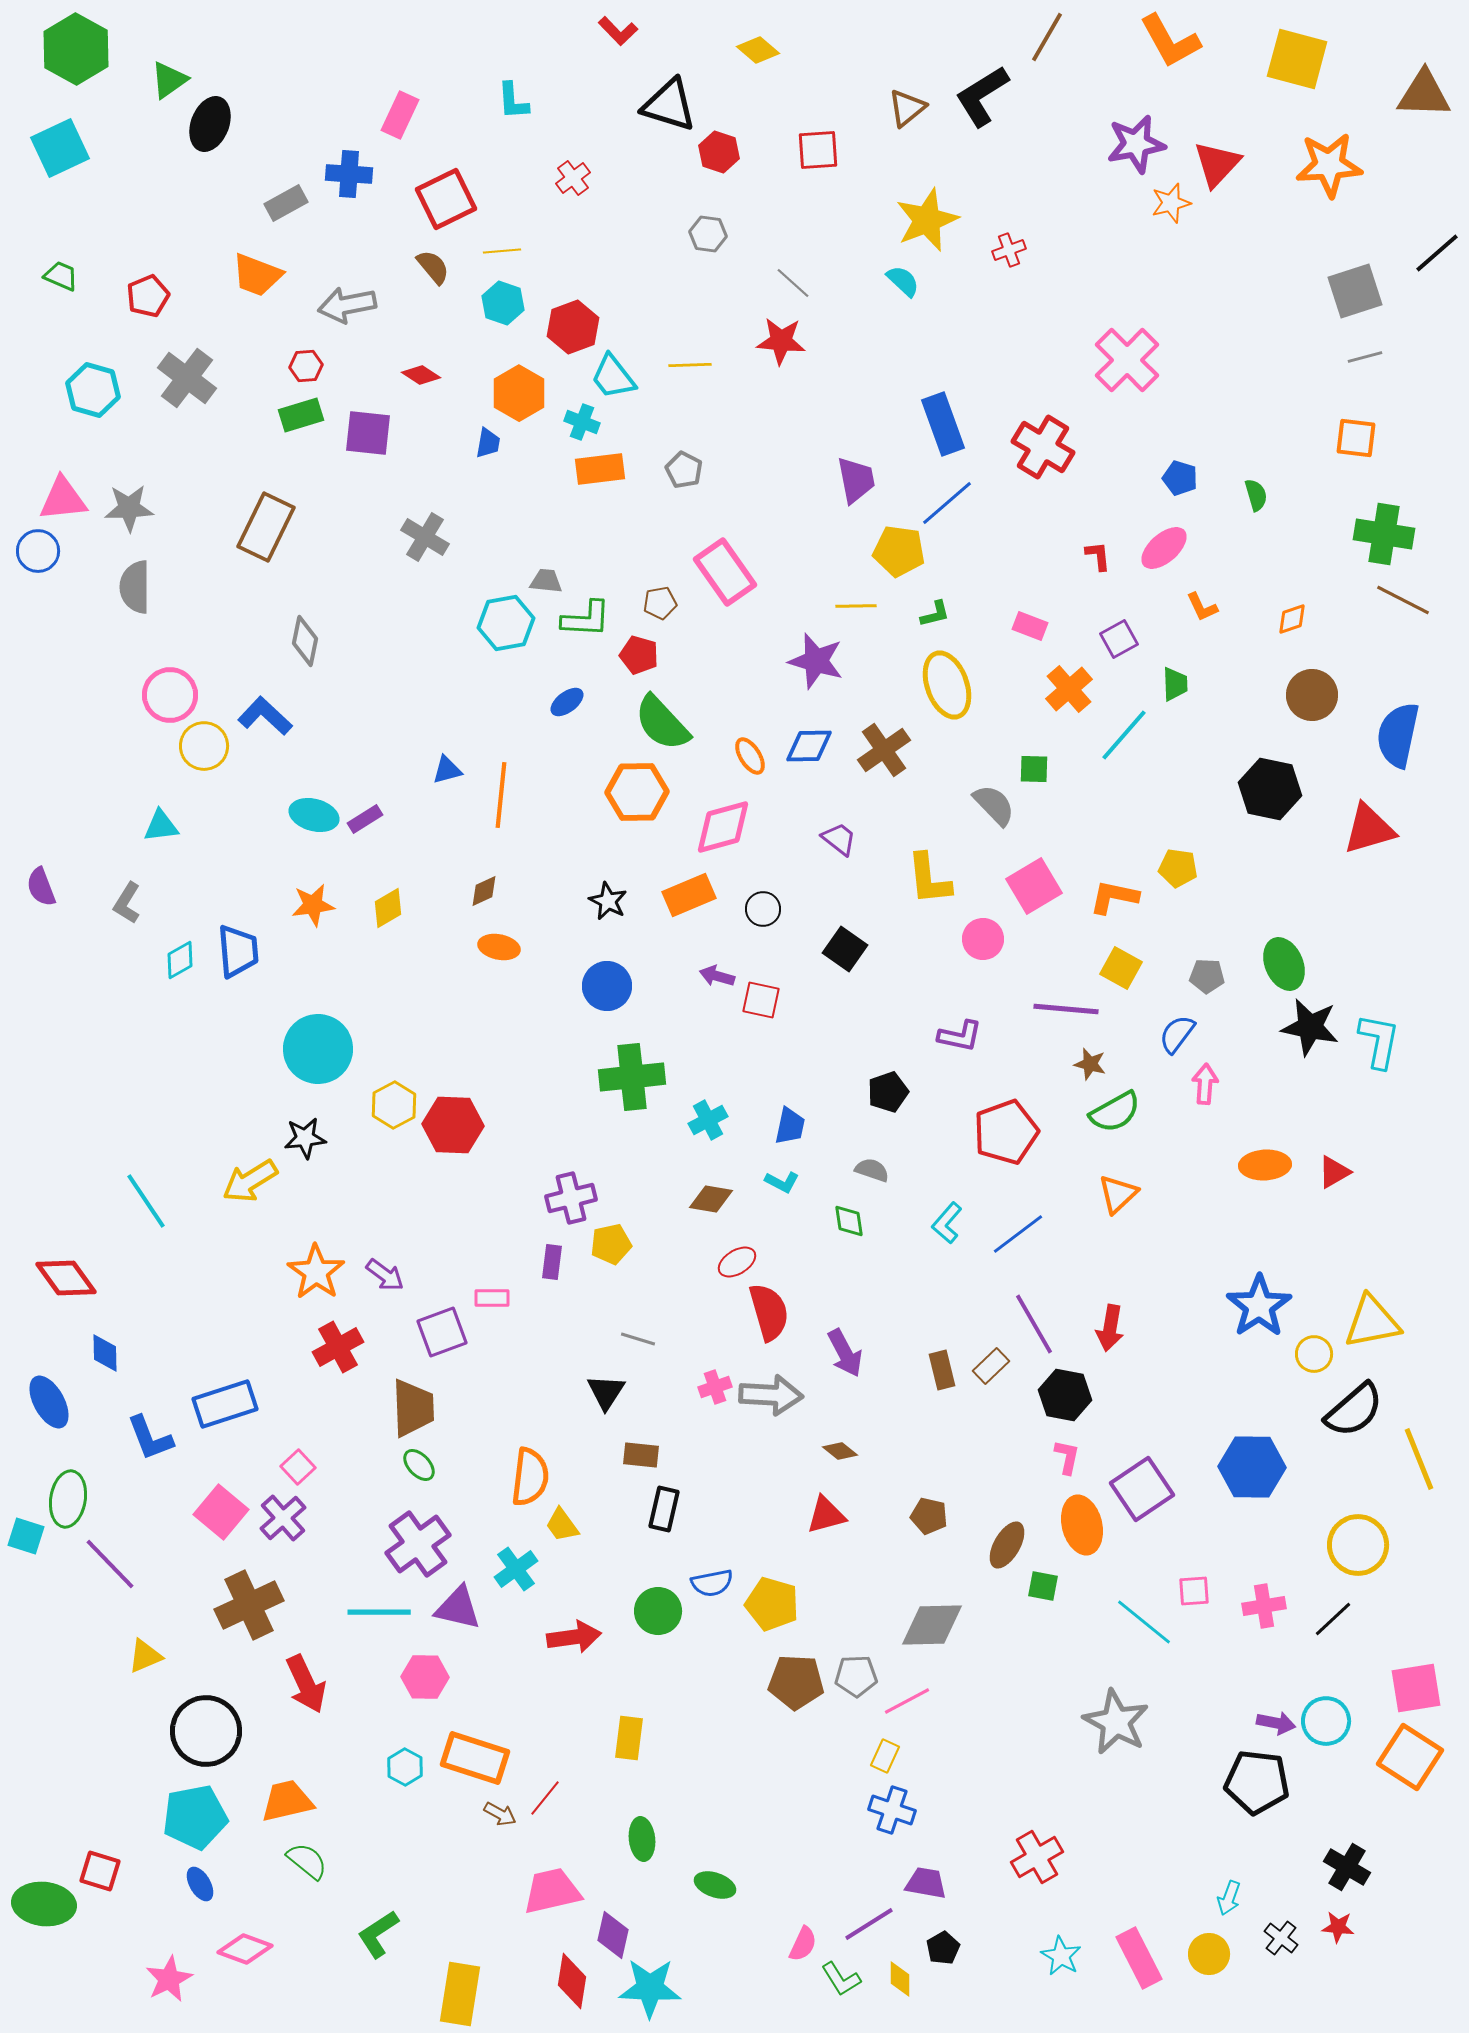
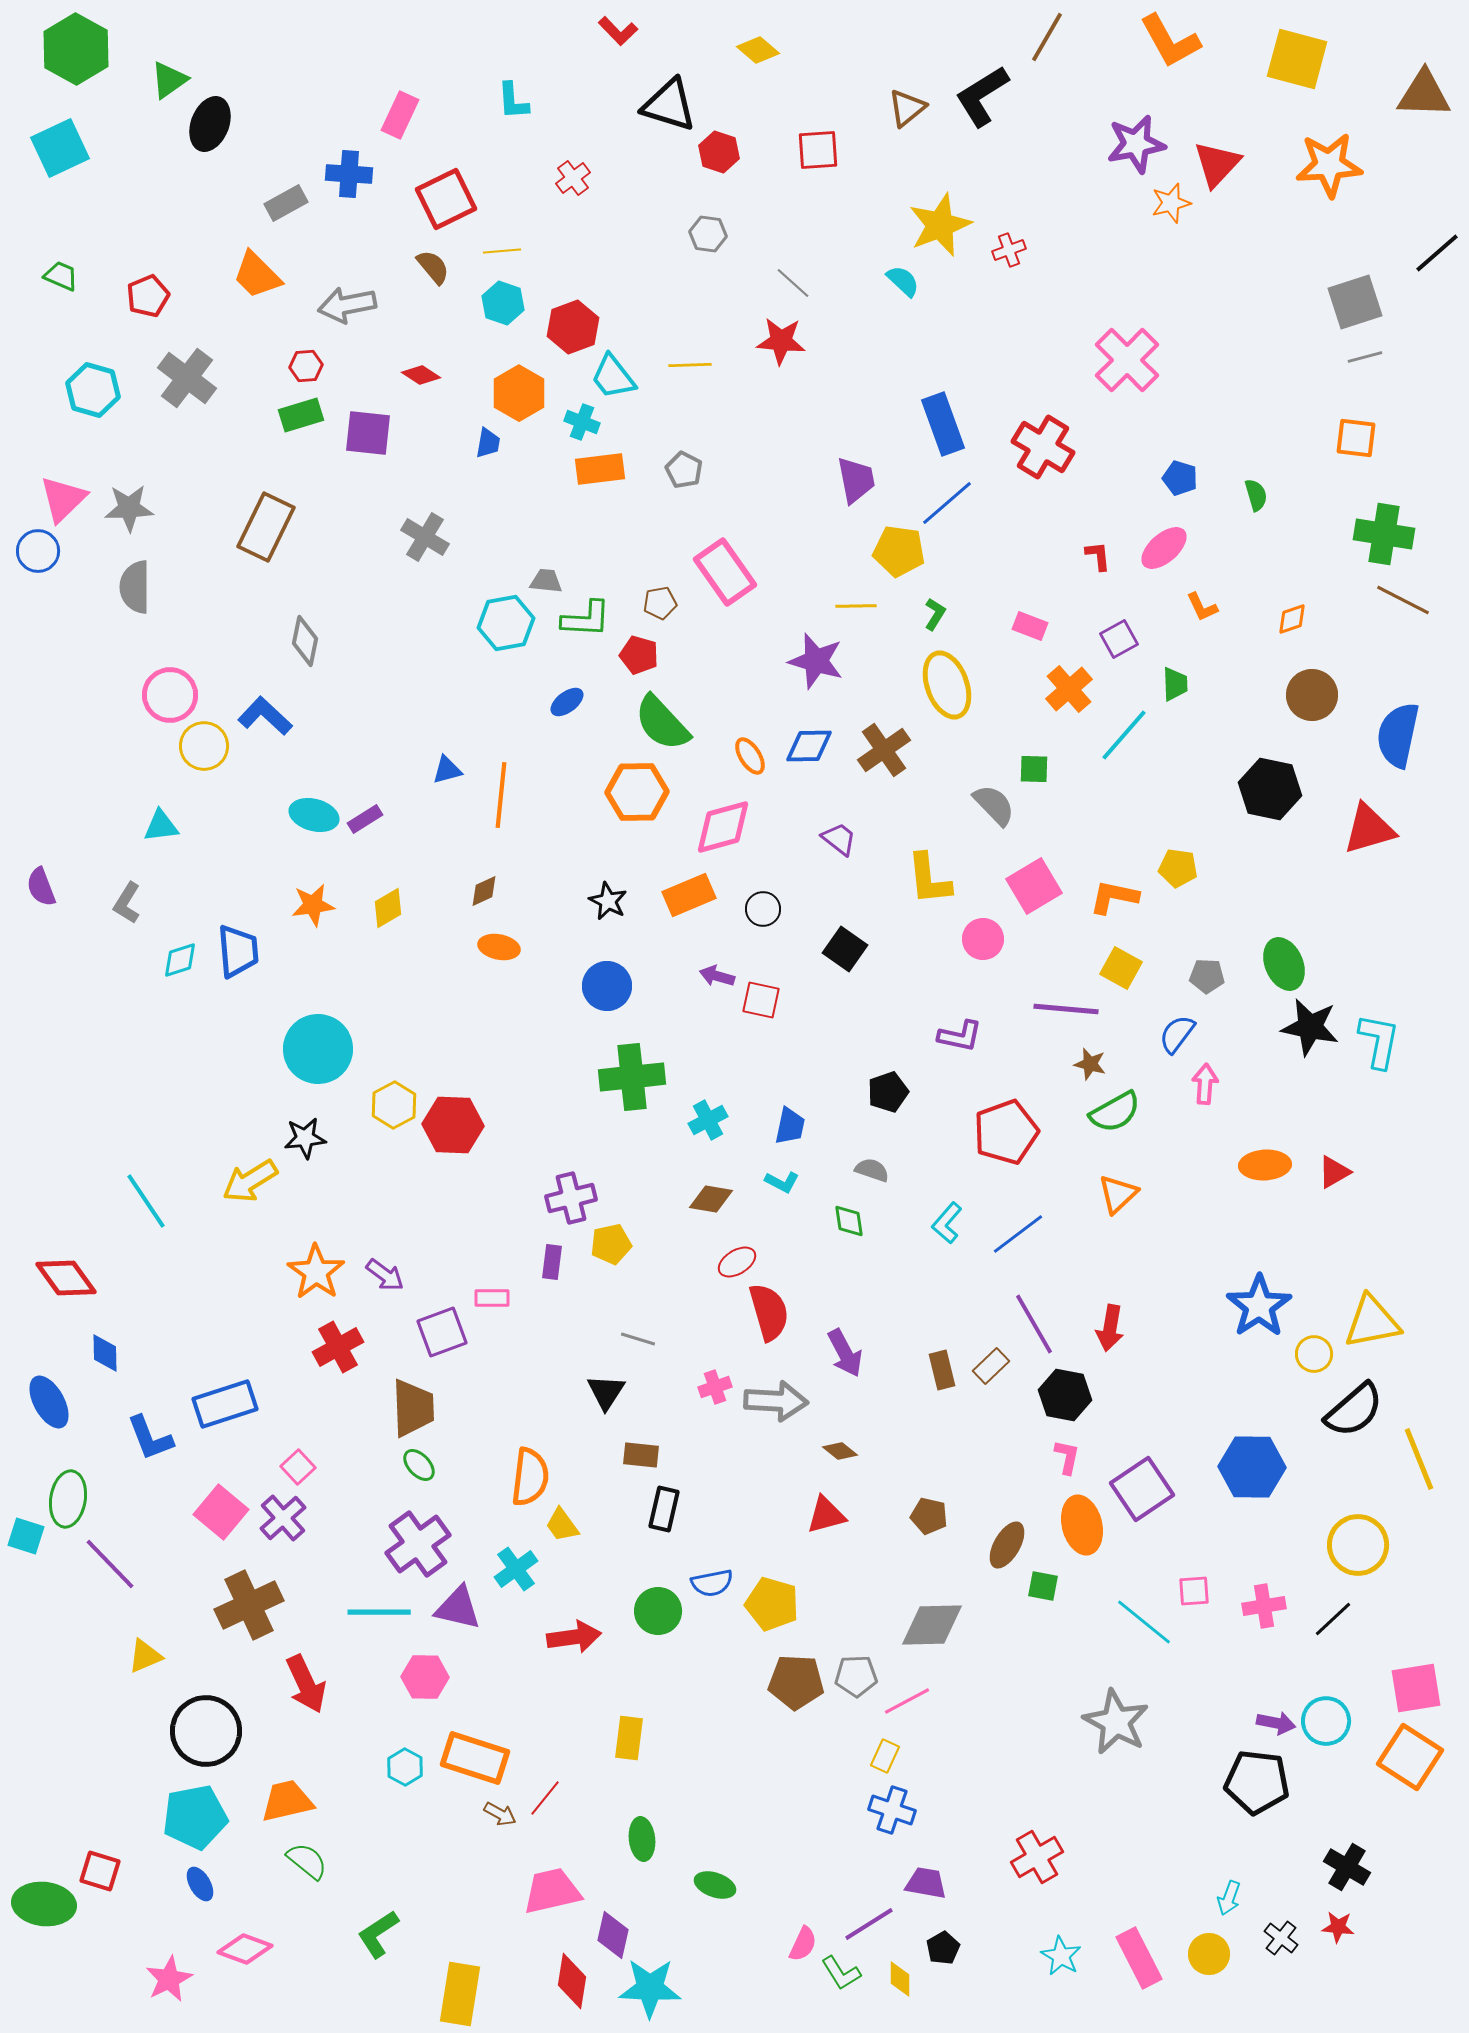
yellow star at (927, 220): moved 13 px right, 5 px down
orange trapezoid at (257, 275): rotated 24 degrees clockwise
gray square at (1355, 291): moved 11 px down
pink triangle at (63, 499): rotated 38 degrees counterclockwise
green L-shape at (935, 614): rotated 44 degrees counterclockwise
cyan diamond at (180, 960): rotated 12 degrees clockwise
gray arrow at (771, 1395): moved 5 px right, 6 px down
green L-shape at (841, 1979): moved 6 px up
